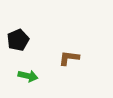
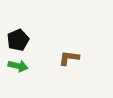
green arrow: moved 10 px left, 10 px up
